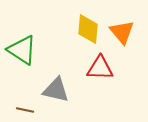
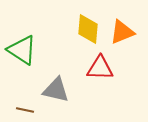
orange triangle: rotated 48 degrees clockwise
